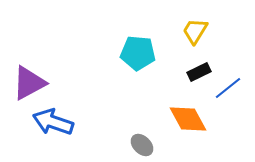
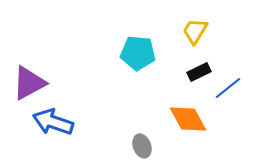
gray ellipse: moved 1 px down; rotated 25 degrees clockwise
